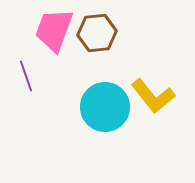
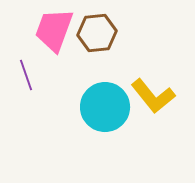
purple line: moved 1 px up
